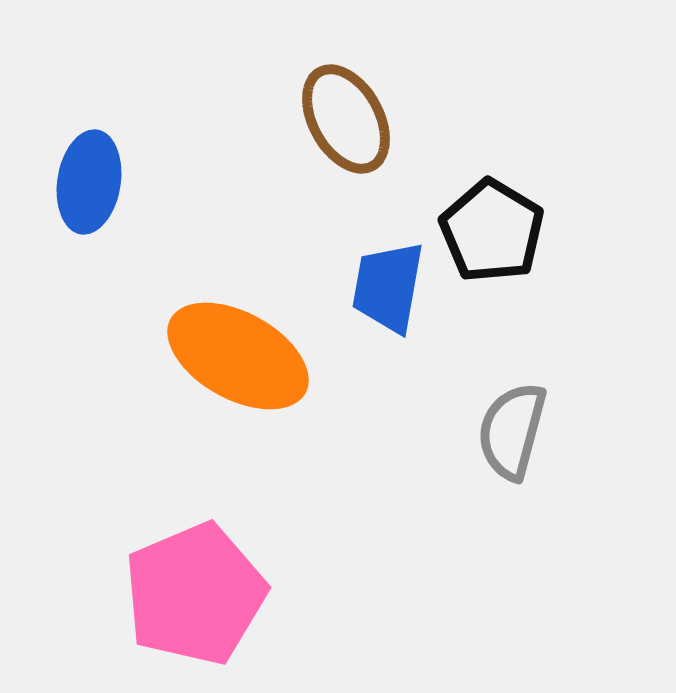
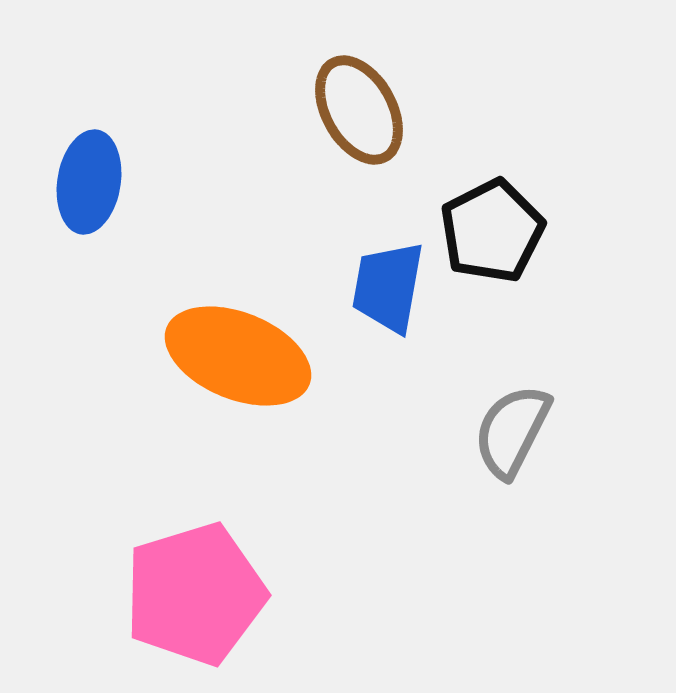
brown ellipse: moved 13 px right, 9 px up
black pentagon: rotated 14 degrees clockwise
orange ellipse: rotated 7 degrees counterclockwise
gray semicircle: rotated 12 degrees clockwise
pink pentagon: rotated 6 degrees clockwise
